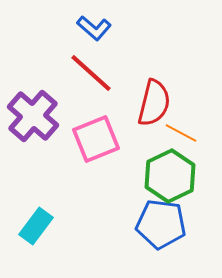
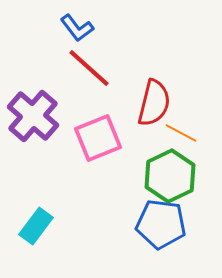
blue L-shape: moved 17 px left; rotated 12 degrees clockwise
red line: moved 2 px left, 5 px up
pink square: moved 2 px right, 1 px up
